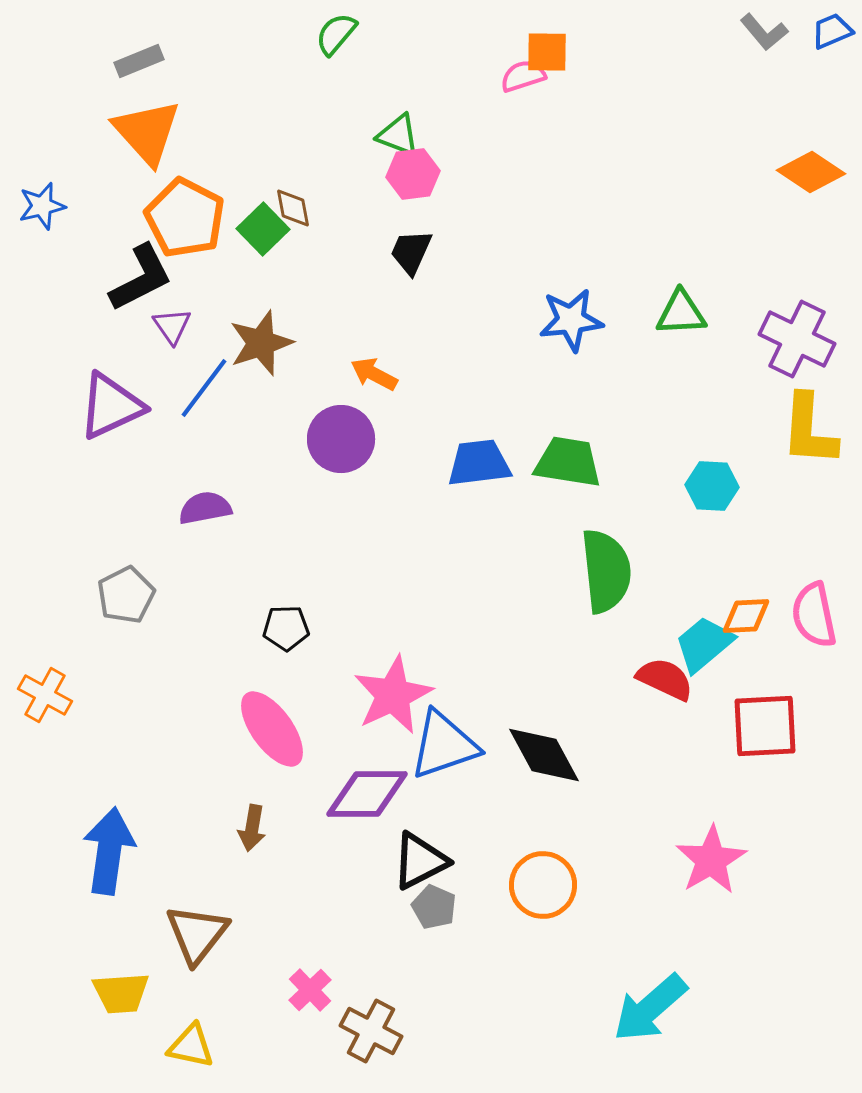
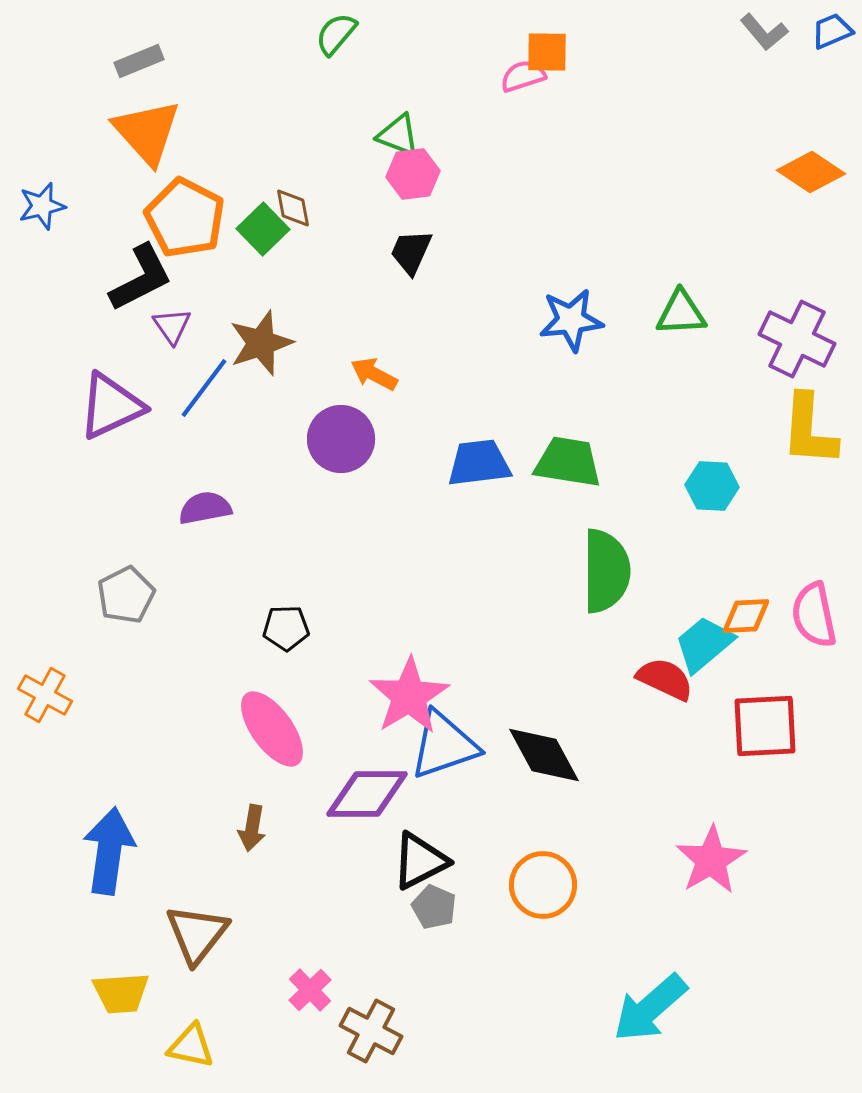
green semicircle at (606, 571): rotated 6 degrees clockwise
pink star at (393, 695): moved 16 px right, 1 px down; rotated 6 degrees counterclockwise
